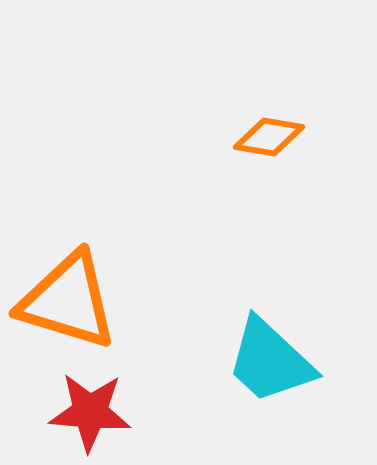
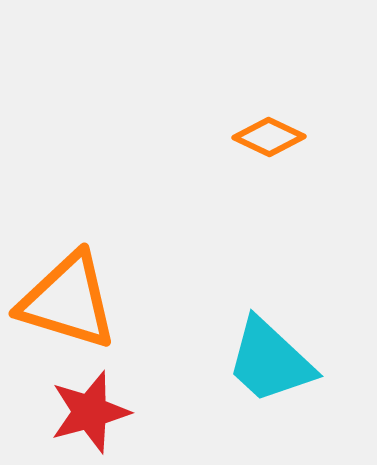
orange diamond: rotated 16 degrees clockwise
red star: rotated 20 degrees counterclockwise
